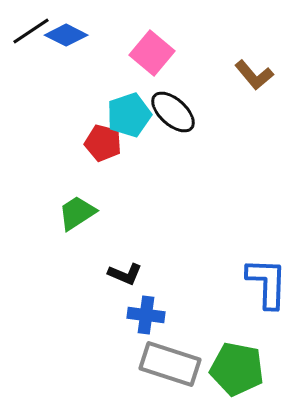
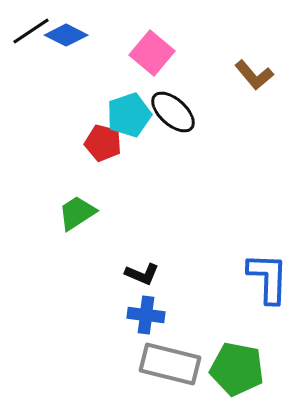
black L-shape: moved 17 px right
blue L-shape: moved 1 px right, 5 px up
gray rectangle: rotated 4 degrees counterclockwise
